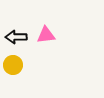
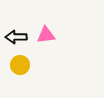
yellow circle: moved 7 px right
